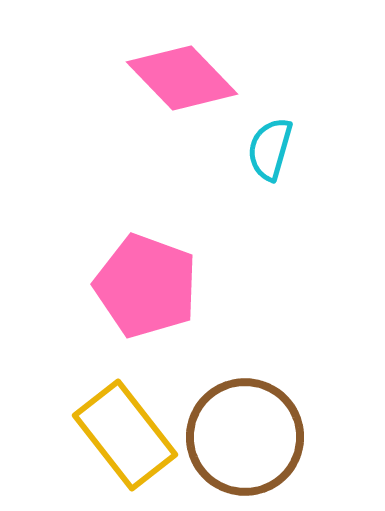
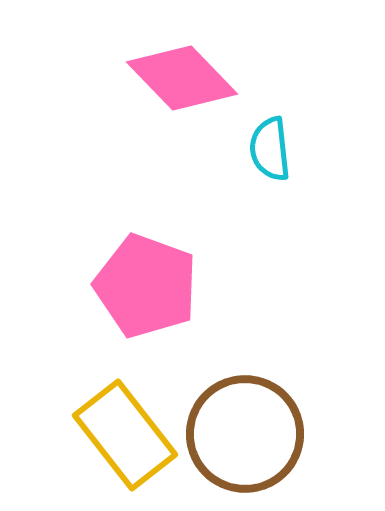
cyan semicircle: rotated 22 degrees counterclockwise
brown circle: moved 3 px up
